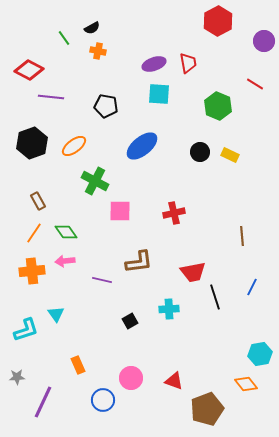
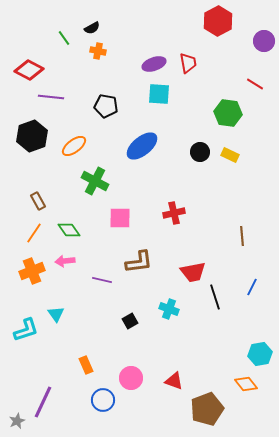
green hexagon at (218, 106): moved 10 px right, 7 px down; rotated 16 degrees counterclockwise
black hexagon at (32, 143): moved 7 px up
pink square at (120, 211): moved 7 px down
green diamond at (66, 232): moved 3 px right, 2 px up
orange cross at (32, 271): rotated 15 degrees counterclockwise
cyan cross at (169, 309): rotated 24 degrees clockwise
orange rectangle at (78, 365): moved 8 px right
gray star at (17, 377): moved 44 px down; rotated 21 degrees counterclockwise
